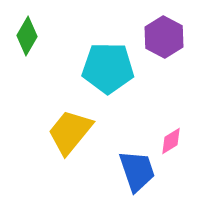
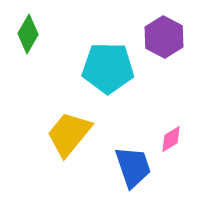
green diamond: moved 1 px right, 2 px up
yellow trapezoid: moved 1 px left, 2 px down
pink diamond: moved 2 px up
blue trapezoid: moved 4 px left, 4 px up
